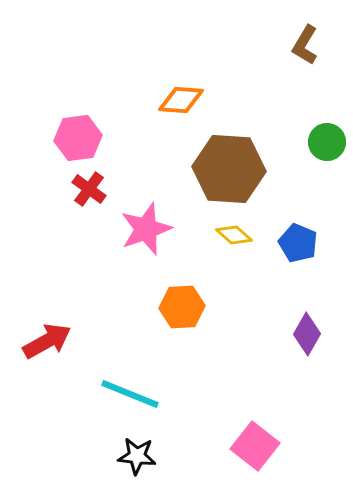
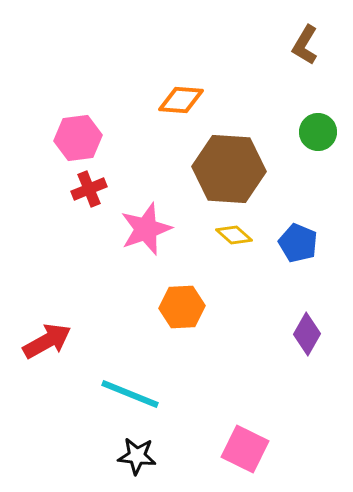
green circle: moved 9 px left, 10 px up
red cross: rotated 32 degrees clockwise
pink square: moved 10 px left, 3 px down; rotated 12 degrees counterclockwise
